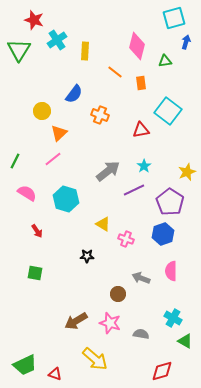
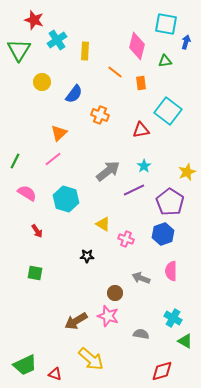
cyan square at (174, 18): moved 8 px left, 6 px down; rotated 25 degrees clockwise
yellow circle at (42, 111): moved 29 px up
brown circle at (118, 294): moved 3 px left, 1 px up
pink star at (110, 323): moved 2 px left, 7 px up
yellow arrow at (95, 359): moved 4 px left
